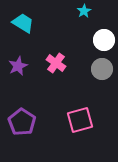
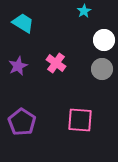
pink square: rotated 20 degrees clockwise
